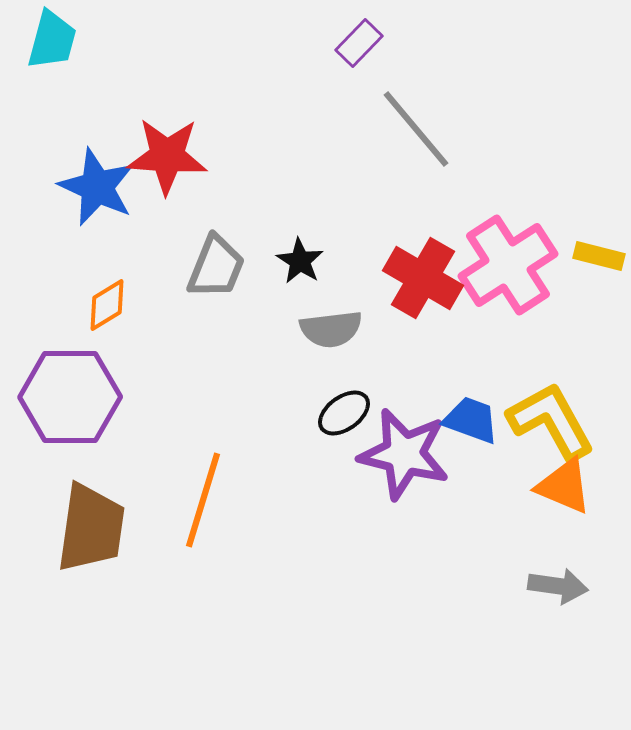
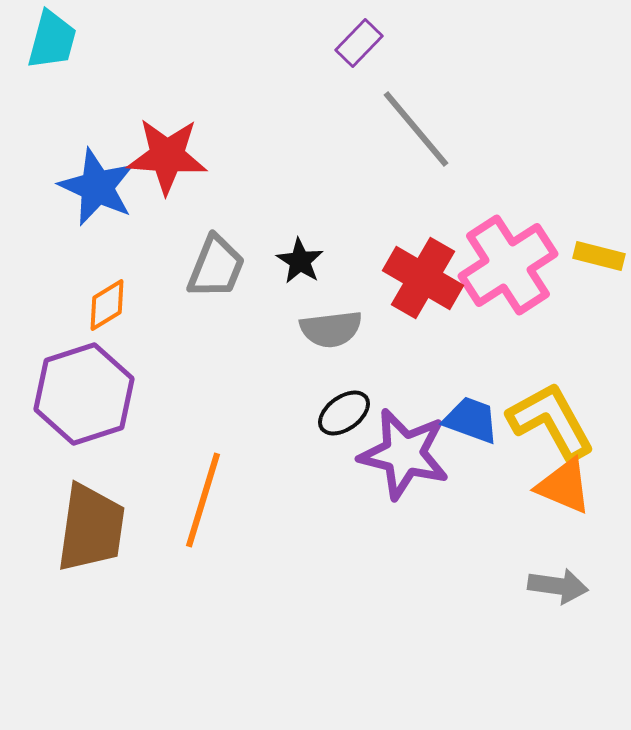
purple hexagon: moved 14 px right, 3 px up; rotated 18 degrees counterclockwise
